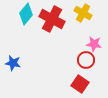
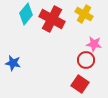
yellow cross: moved 1 px right, 1 px down
